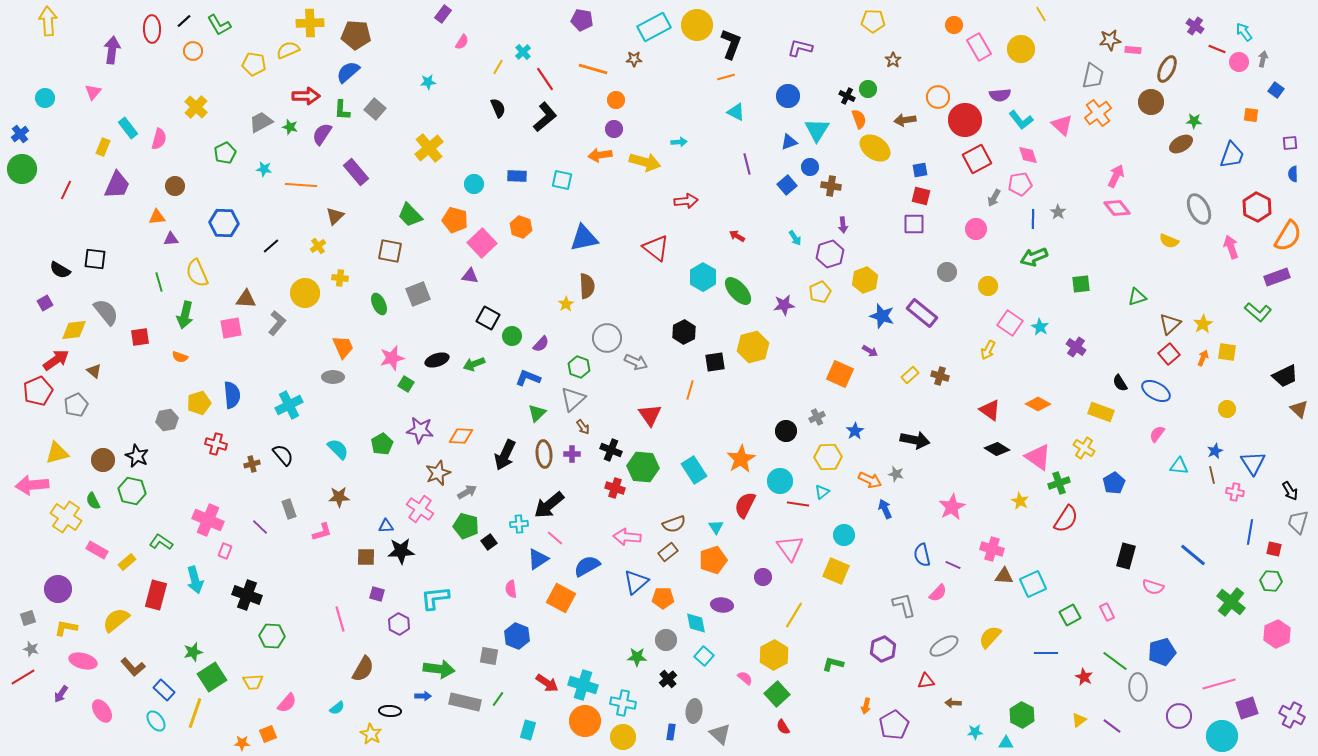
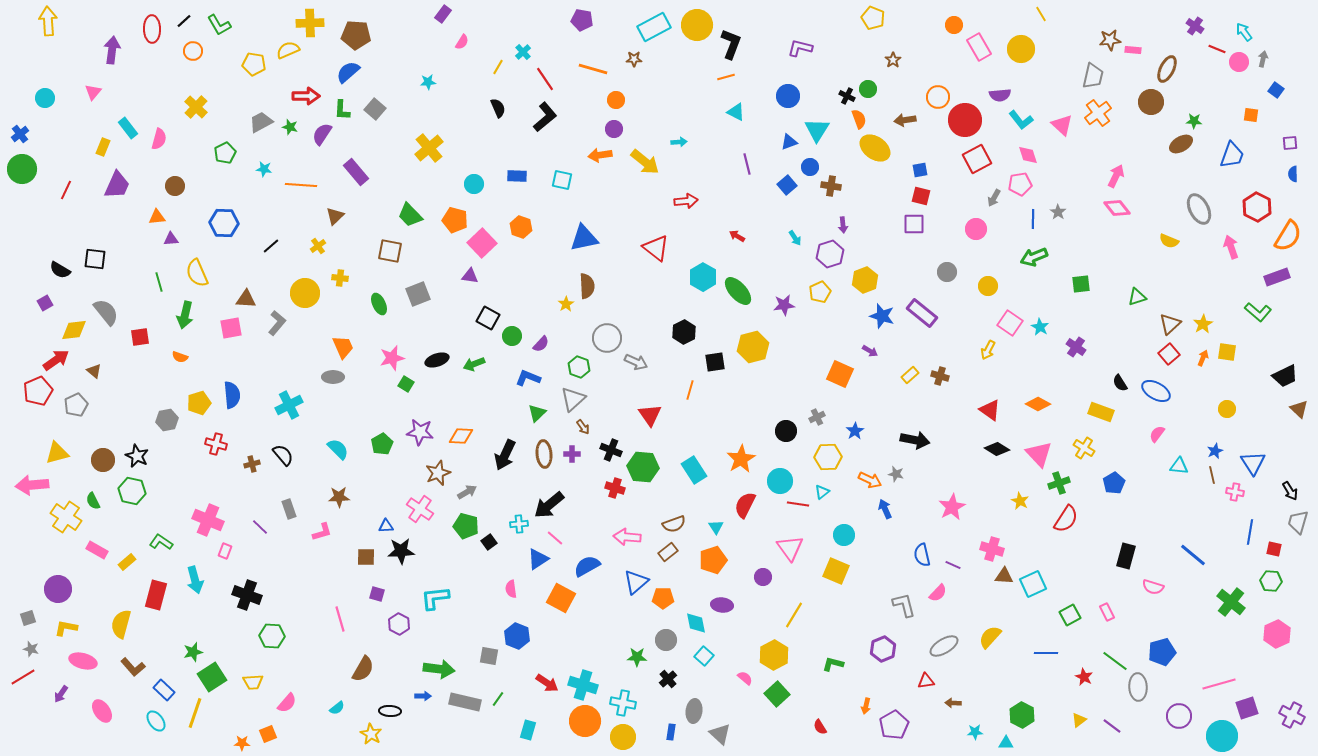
yellow pentagon at (873, 21): moved 3 px up; rotated 20 degrees clockwise
yellow arrow at (645, 162): rotated 24 degrees clockwise
purple star at (420, 430): moved 2 px down
pink triangle at (1038, 457): moved 1 px right, 3 px up; rotated 12 degrees clockwise
yellow semicircle at (116, 620): moved 5 px right, 4 px down; rotated 36 degrees counterclockwise
red semicircle at (783, 727): moved 37 px right
